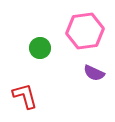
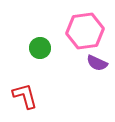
purple semicircle: moved 3 px right, 10 px up
